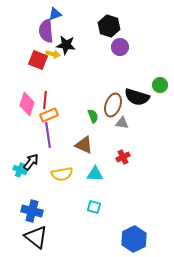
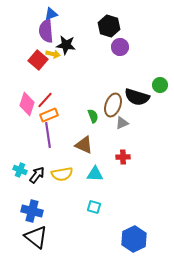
blue triangle: moved 4 px left
red square: rotated 18 degrees clockwise
red line: rotated 36 degrees clockwise
gray triangle: rotated 32 degrees counterclockwise
red cross: rotated 24 degrees clockwise
black arrow: moved 6 px right, 13 px down
